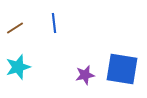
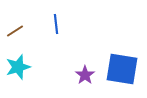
blue line: moved 2 px right, 1 px down
brown line: moved 3 px down
purple star: rotated 24 degrees counterclockwise
